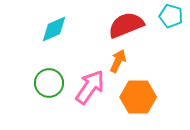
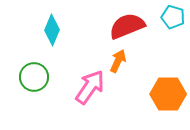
cyan pentagon: moved 2 px right, 1 px down
red semicircle: moved 1 px right, 1 px down
cyan diamond: moved 2 px left, 1 px down; rotated 44 degrees counterclockwise
green circle: moved 15 px left, 6 px up
orange hexagon: moved 30 px right, 3 px up
